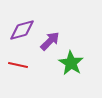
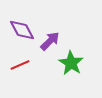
purple diamond: rotated 76 degrees clockwise
red line: moved 2 px right; rotated 36 degrees counterclockwise
